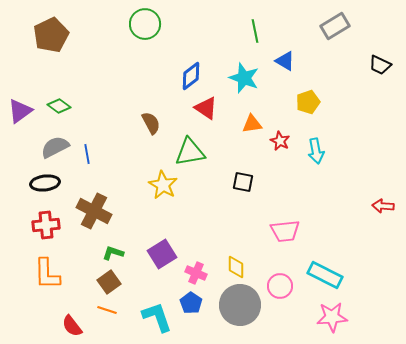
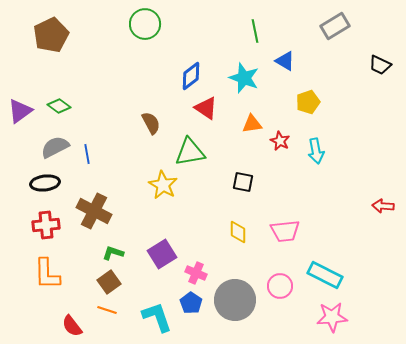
yellow diamond: moved 2 px right, 35 px up
gray circle: moved 5 px left, 5 px up
